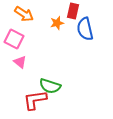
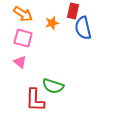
orange arrow: moved 1 px left
orange star: moved 5 px left
blue semicircle: moved 2 px left, 1 px up
pink square: moved 9 px right, 1 px up; rotated 12 degrees counterclockwise
green semicircle: moved 3 px right
red L-shape: rotated 80 degrees counterclockwise
